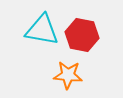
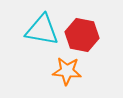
orange star: moved 1 px left, 4 px up
